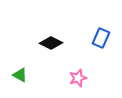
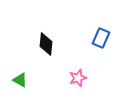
black diamond: moved 5 px left, 1 px down; rotated 70 degrees clockwise
green triangle: moved 5 px down
